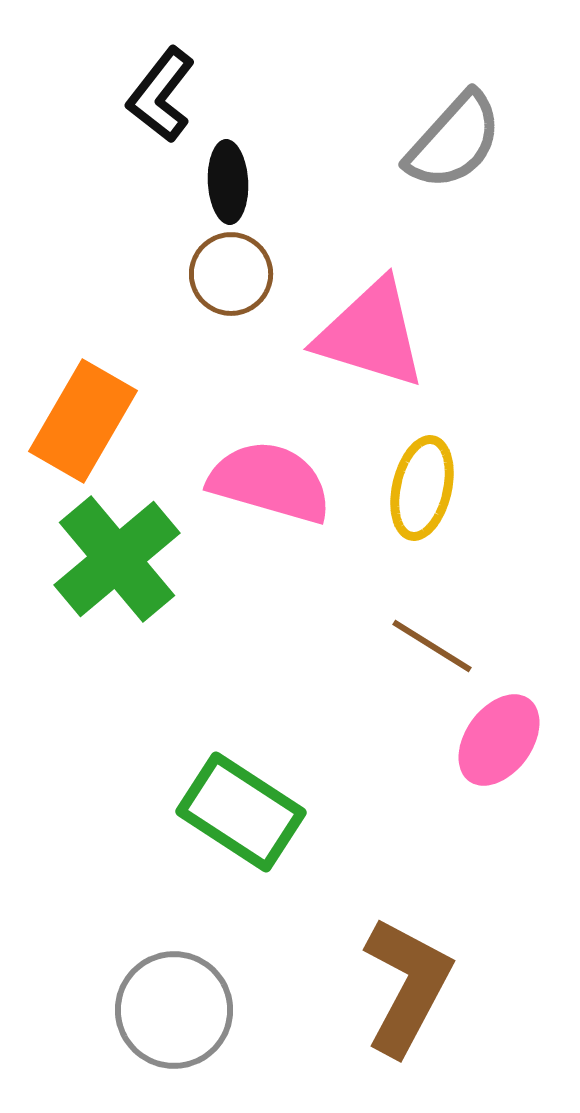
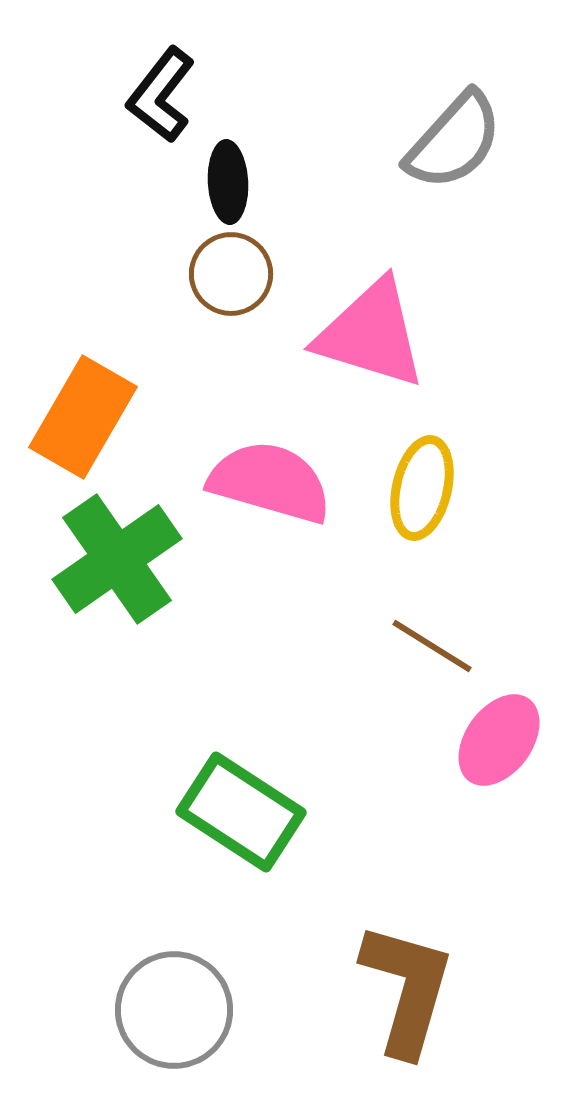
orange rectangle: moved 4 px up
green cross: rotated 5 degrees clockwise
brown L-shape: moved 3 px down; rotated 12 degrees counterclockwise
